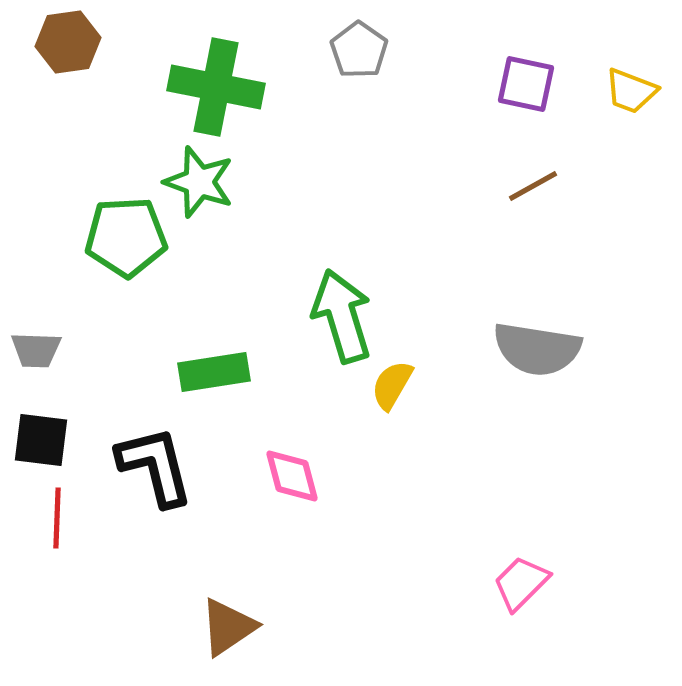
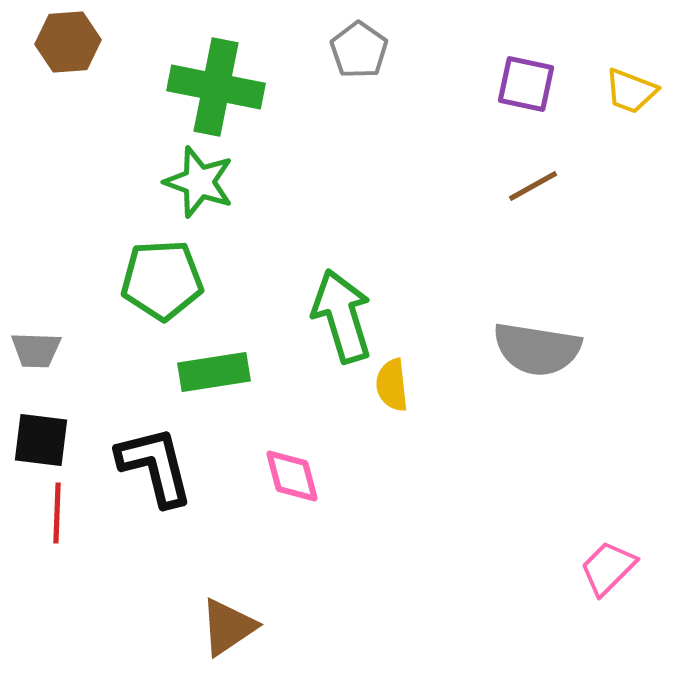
brown hexagon: rotated 4 degrees clockwise
green pentagon: moved 36 px right, 43 px down
yellow semicircle: rotated 36 degrees counterclockwise
red line: moved 5 px up
pink trapezoid: moved 87 px right, 15 px up
